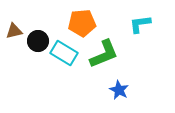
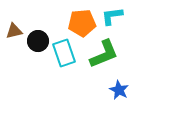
cyan L-shape: moved 28 px left, 8 px up
cyan rectangle: rotated 40 degrees clockwise
